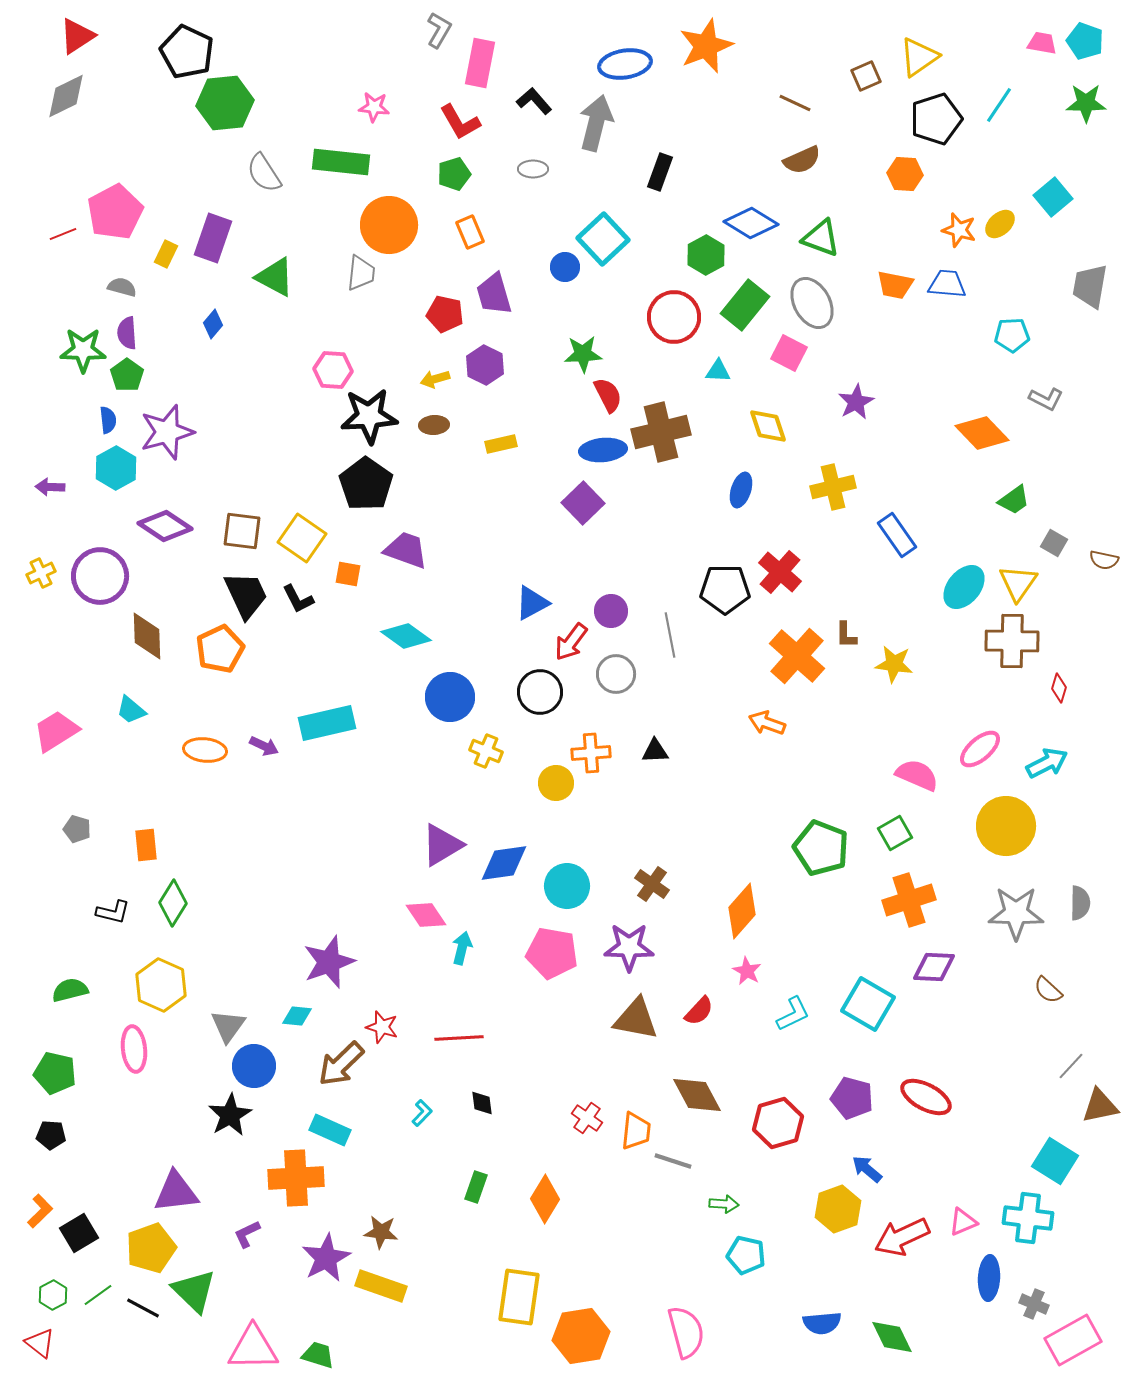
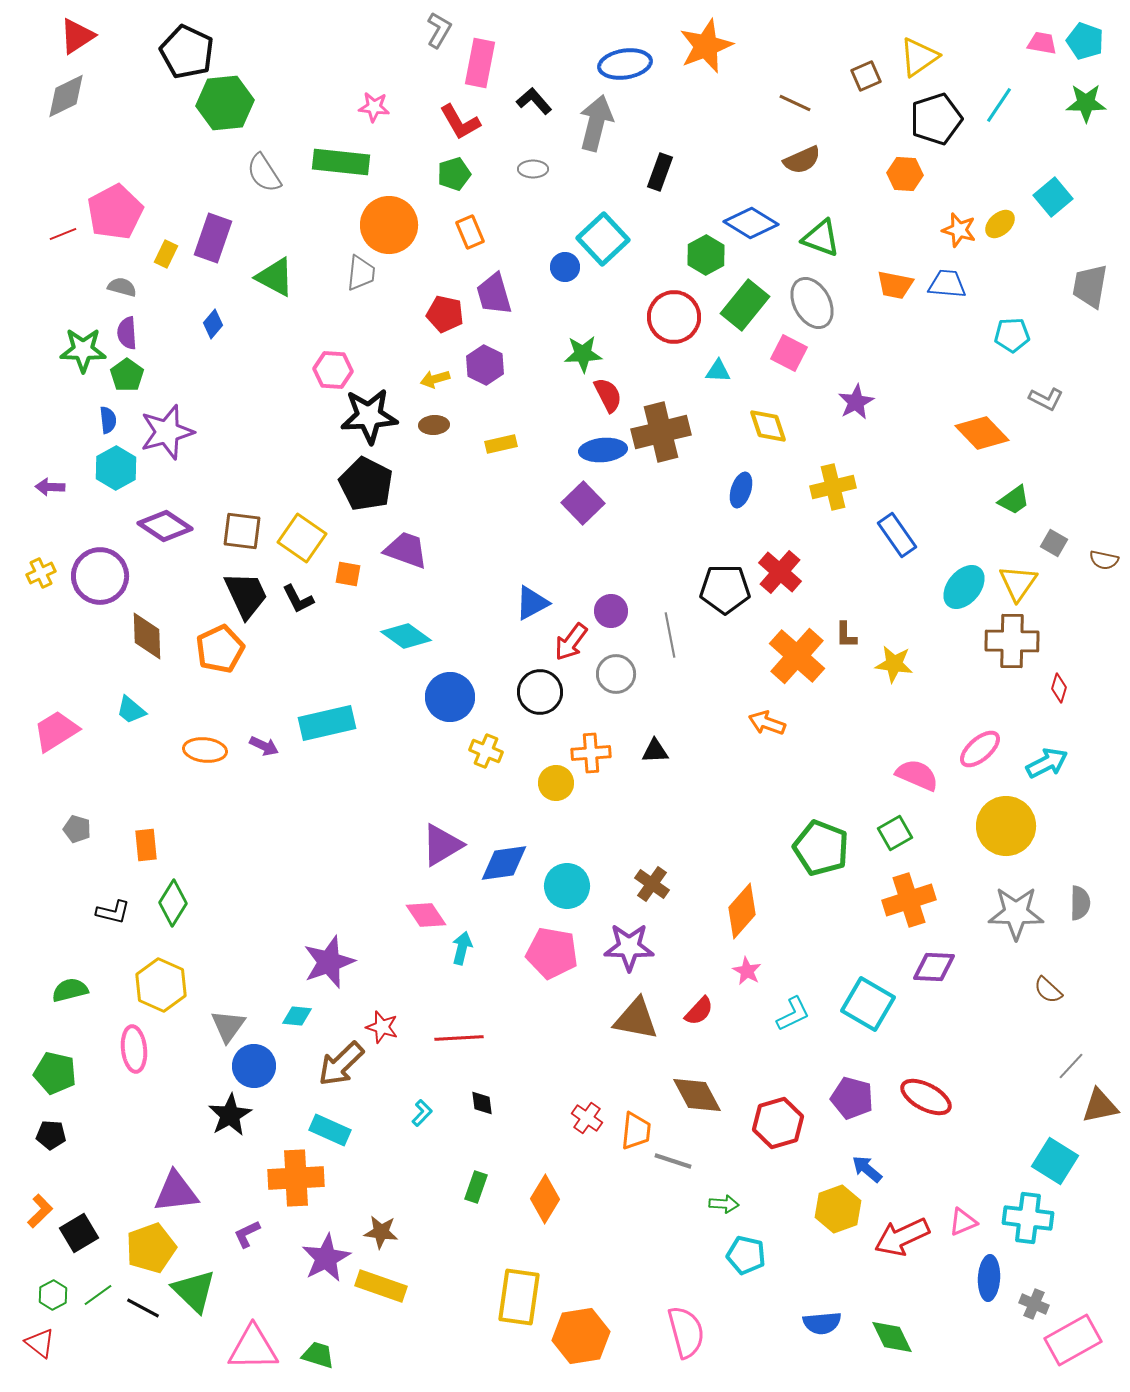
black pentagon at (366, 484): rotated 8 degrees counterclockwise
